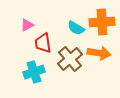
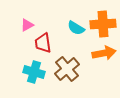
orange cross: moved 1 px right, 2 px down
orange arrow: moved 5 px right; rotated 20 degrees counterclockwise
brown cross: moved 3 px left, 10 px down
cyan cross: rotated 35 degrees clockwise
